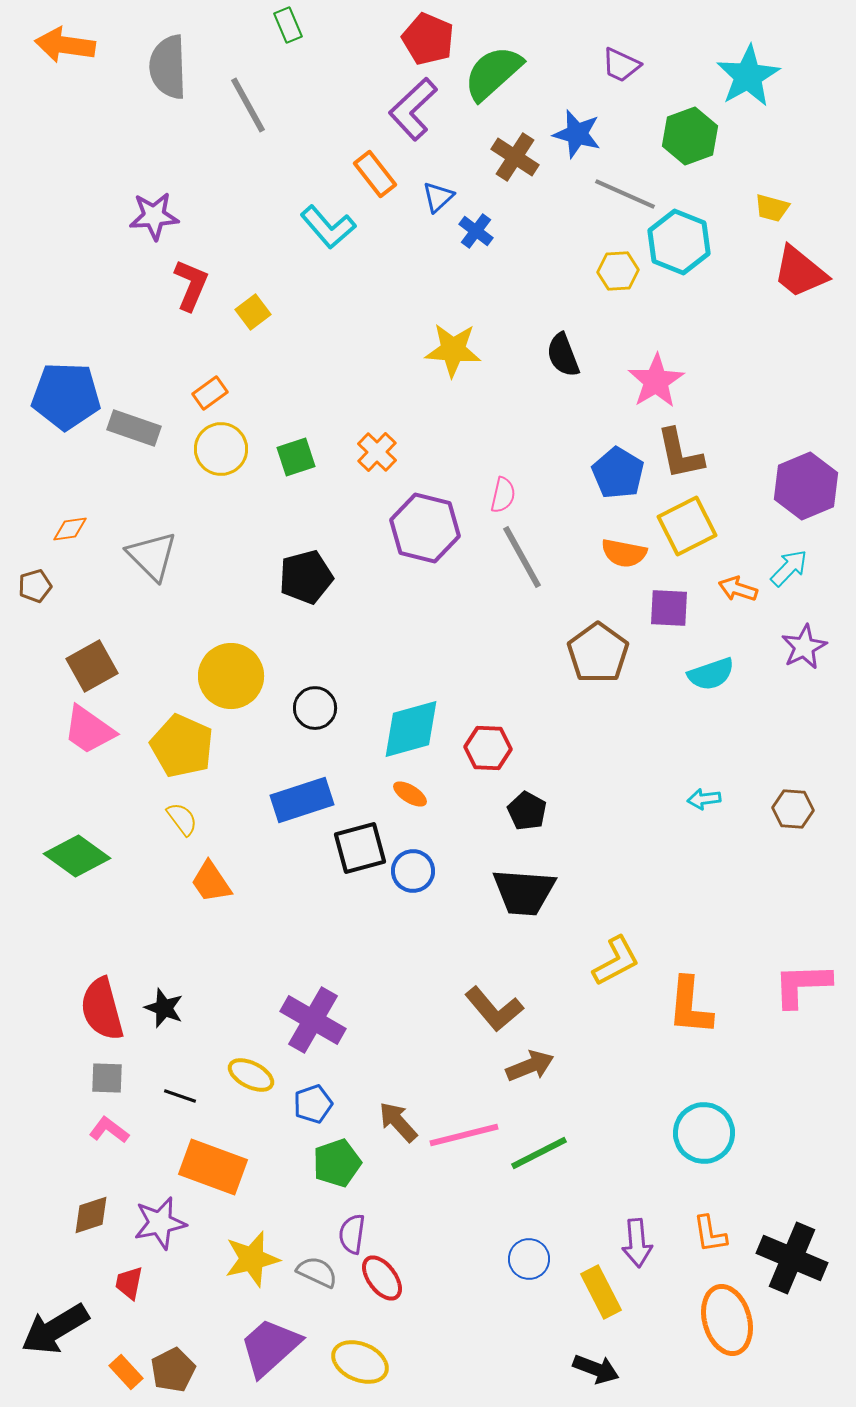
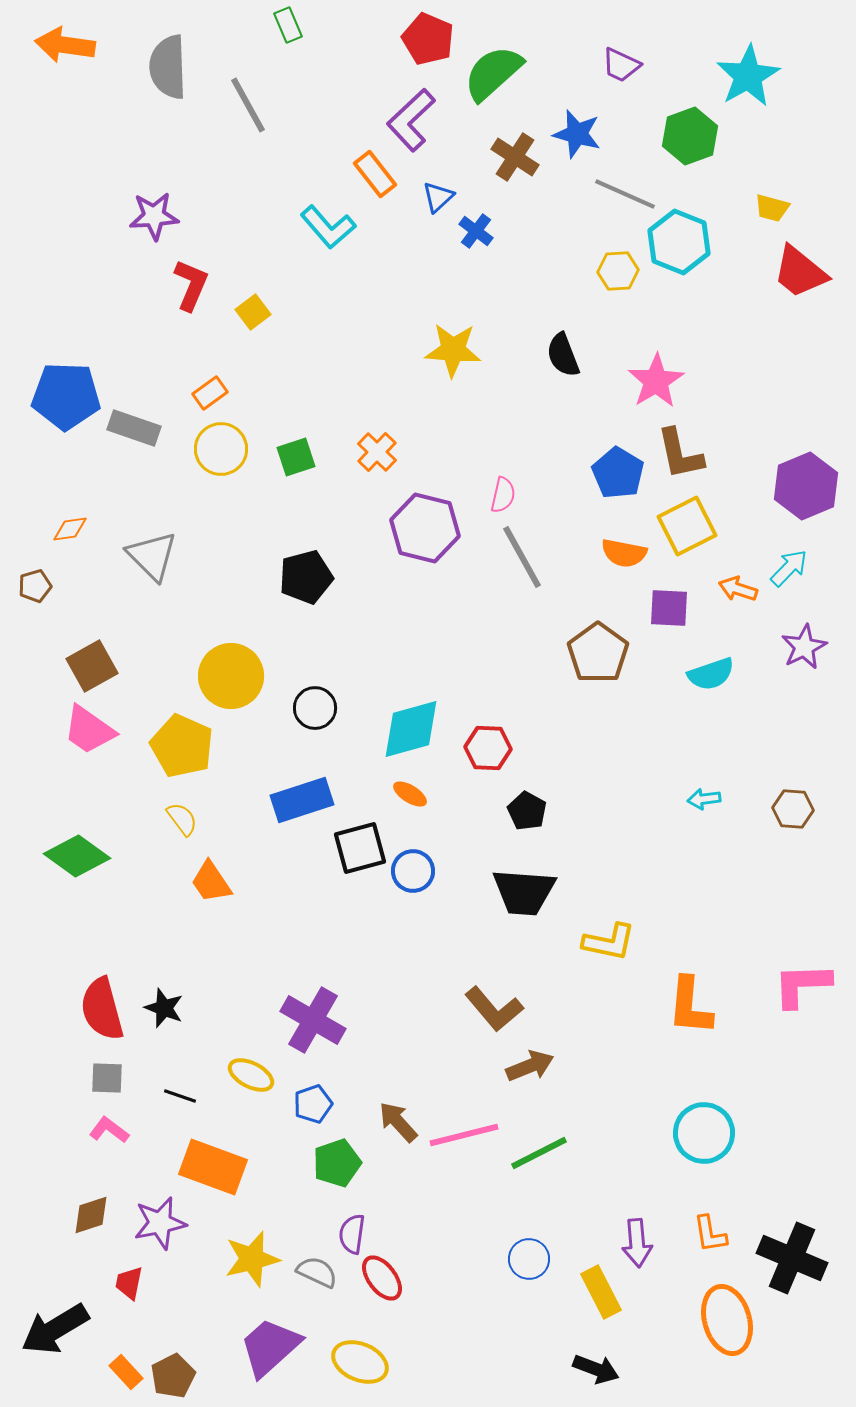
purple L-shape at (413, 109): moved 2 px left, 11 px down
yellow L-shape at (616, 961): moved 7 px left, 19 px up; rotated 40 degrees clockwise
brown pentagon at (173, 1370): moved 6 px down
